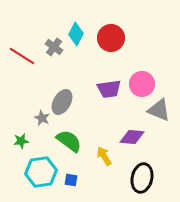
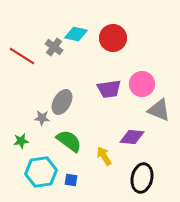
cyan diamond: rotated 75 degrees clockwise
red circle: moved 2 px right
gray star: rotated 21 degrees counterclockwise
